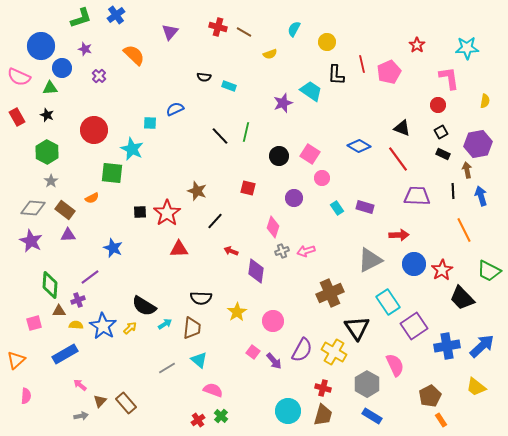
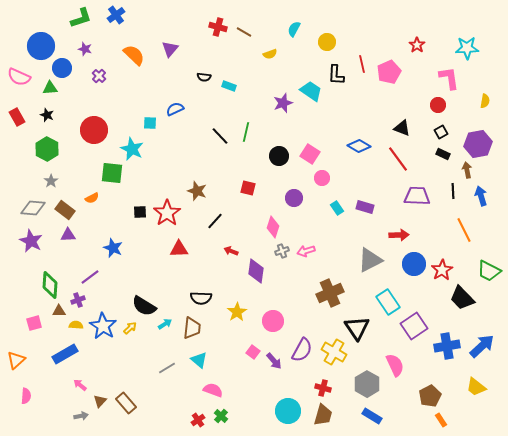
purple triangle at (170, 32): moved 17 px down
green hexagon at (47, 152): moved 3 px up
